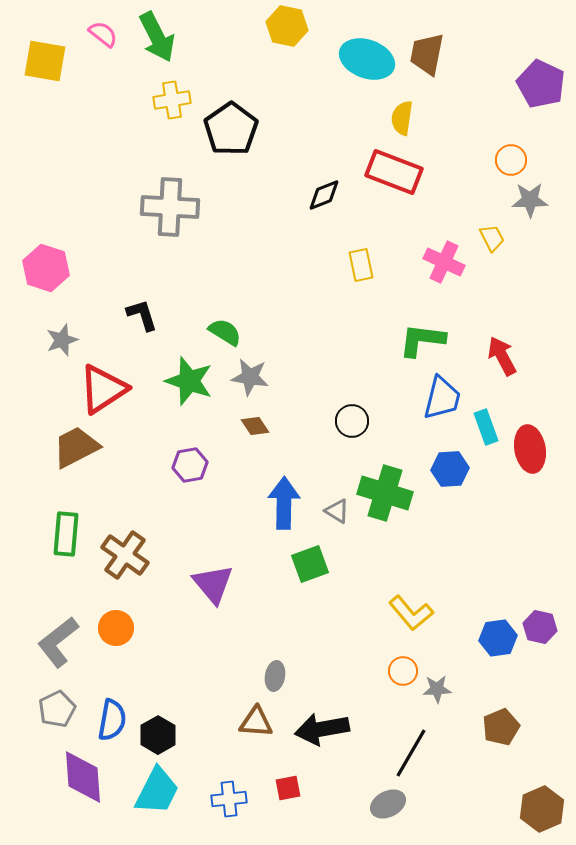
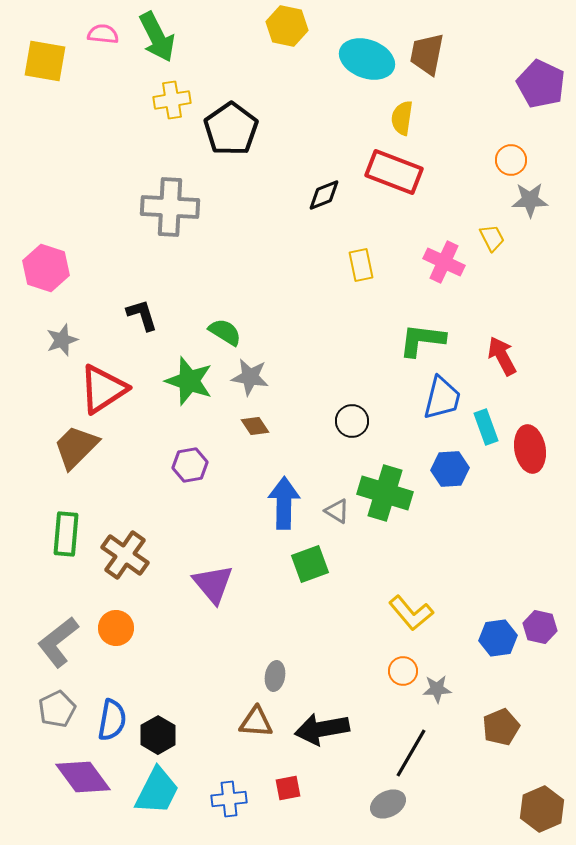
pink semicircle at (103, 34): rotated 32 degrees counterclockwise
brown trapezoid at (76, 447): rotated 18 degrees counterclockwise
purple diamond at (83, 777): rotated 32 degrees counterclockwise
